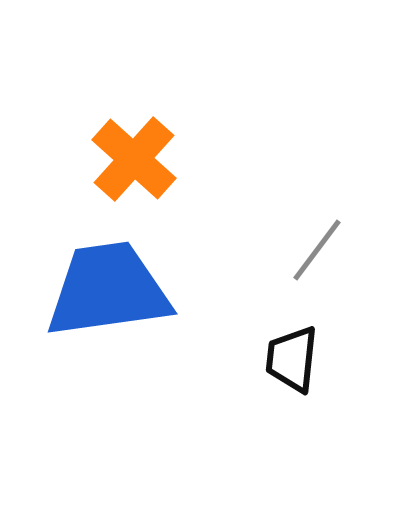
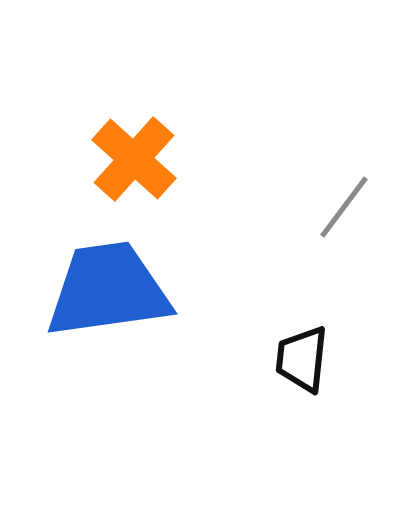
gray line: moved 27 px right, 43 px up
black trapezoid: moved 10 px right
